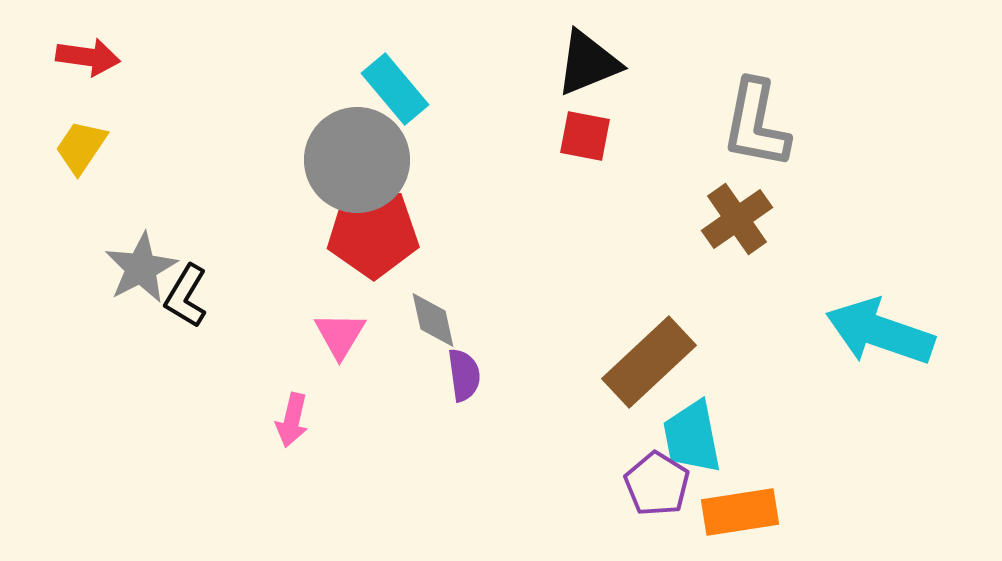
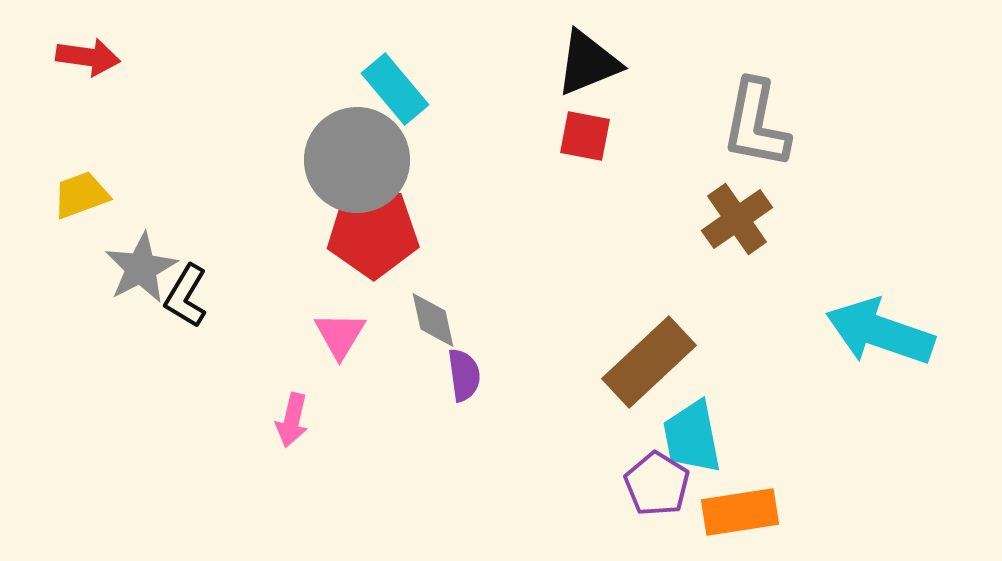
yellow trapezoid: moved 48 px down; rotated 36 degrees clockwise
